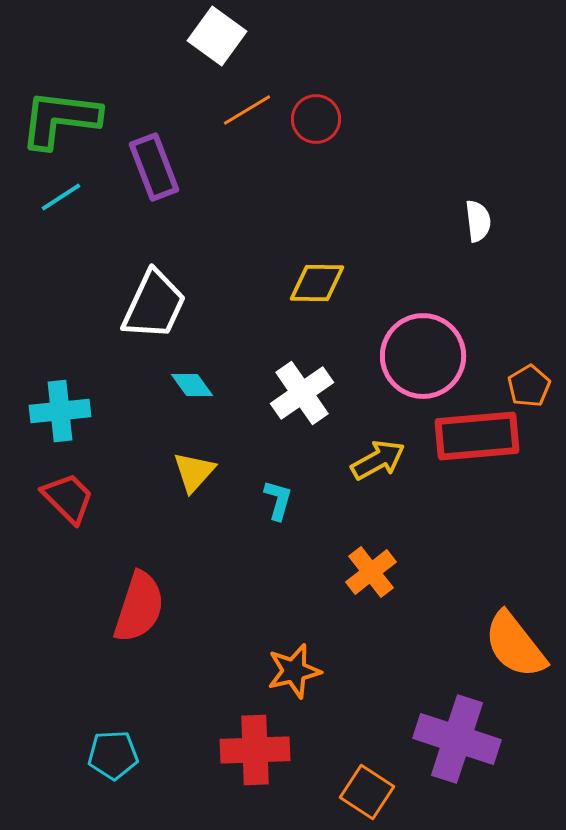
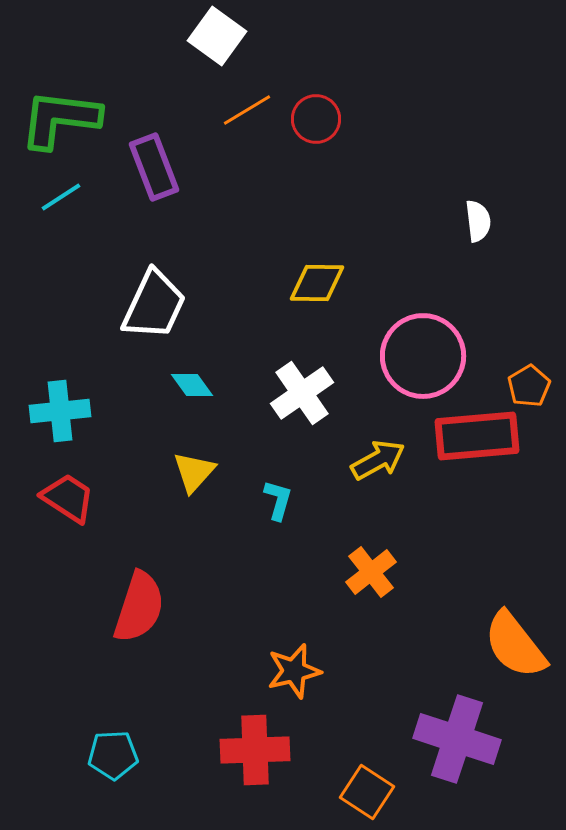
red trapezoid: rotated 12 degrees counterclockwise
